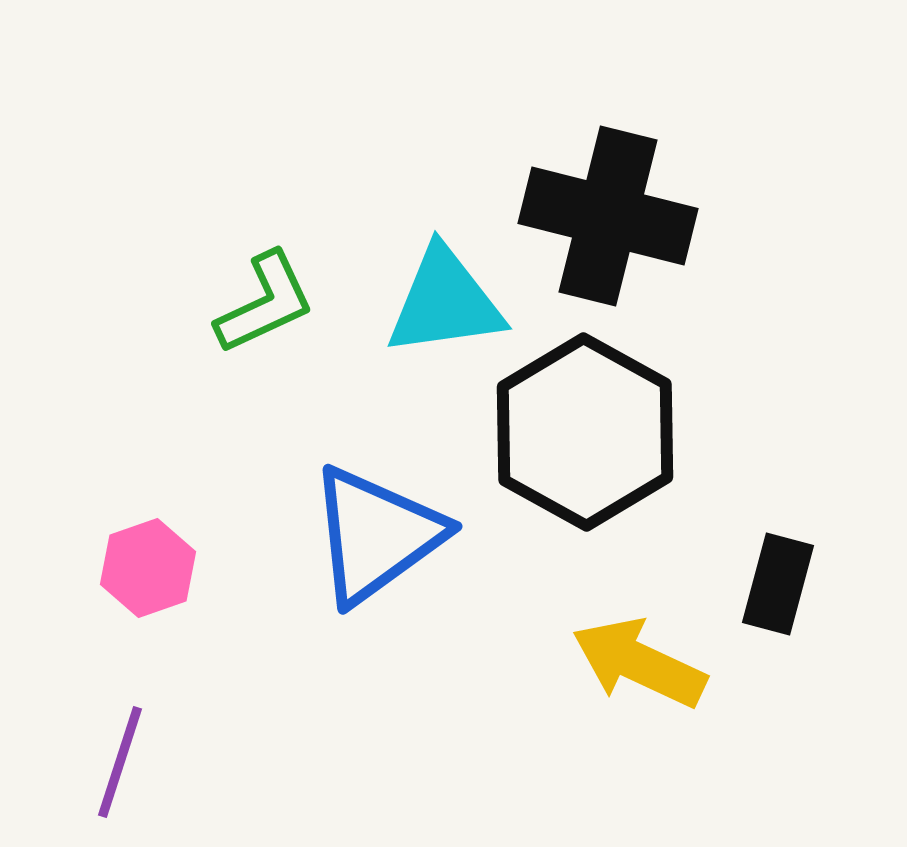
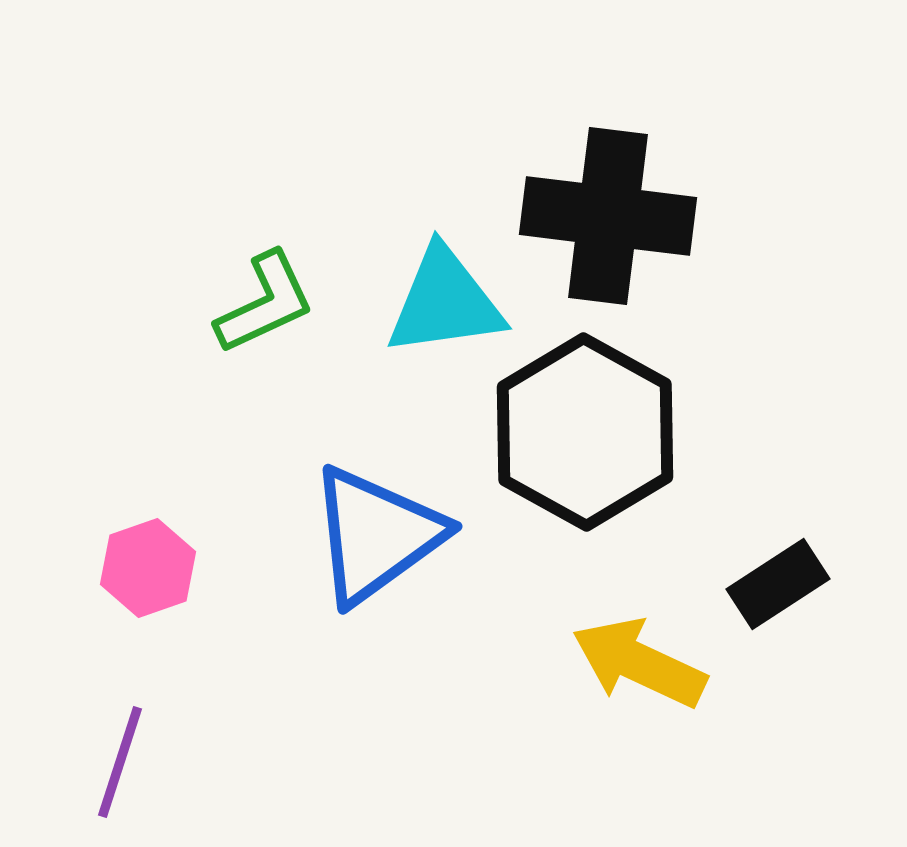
black cross: rotated 7 degrees counterclockwise
black rectangle: rotated 42 degrees clockwise
